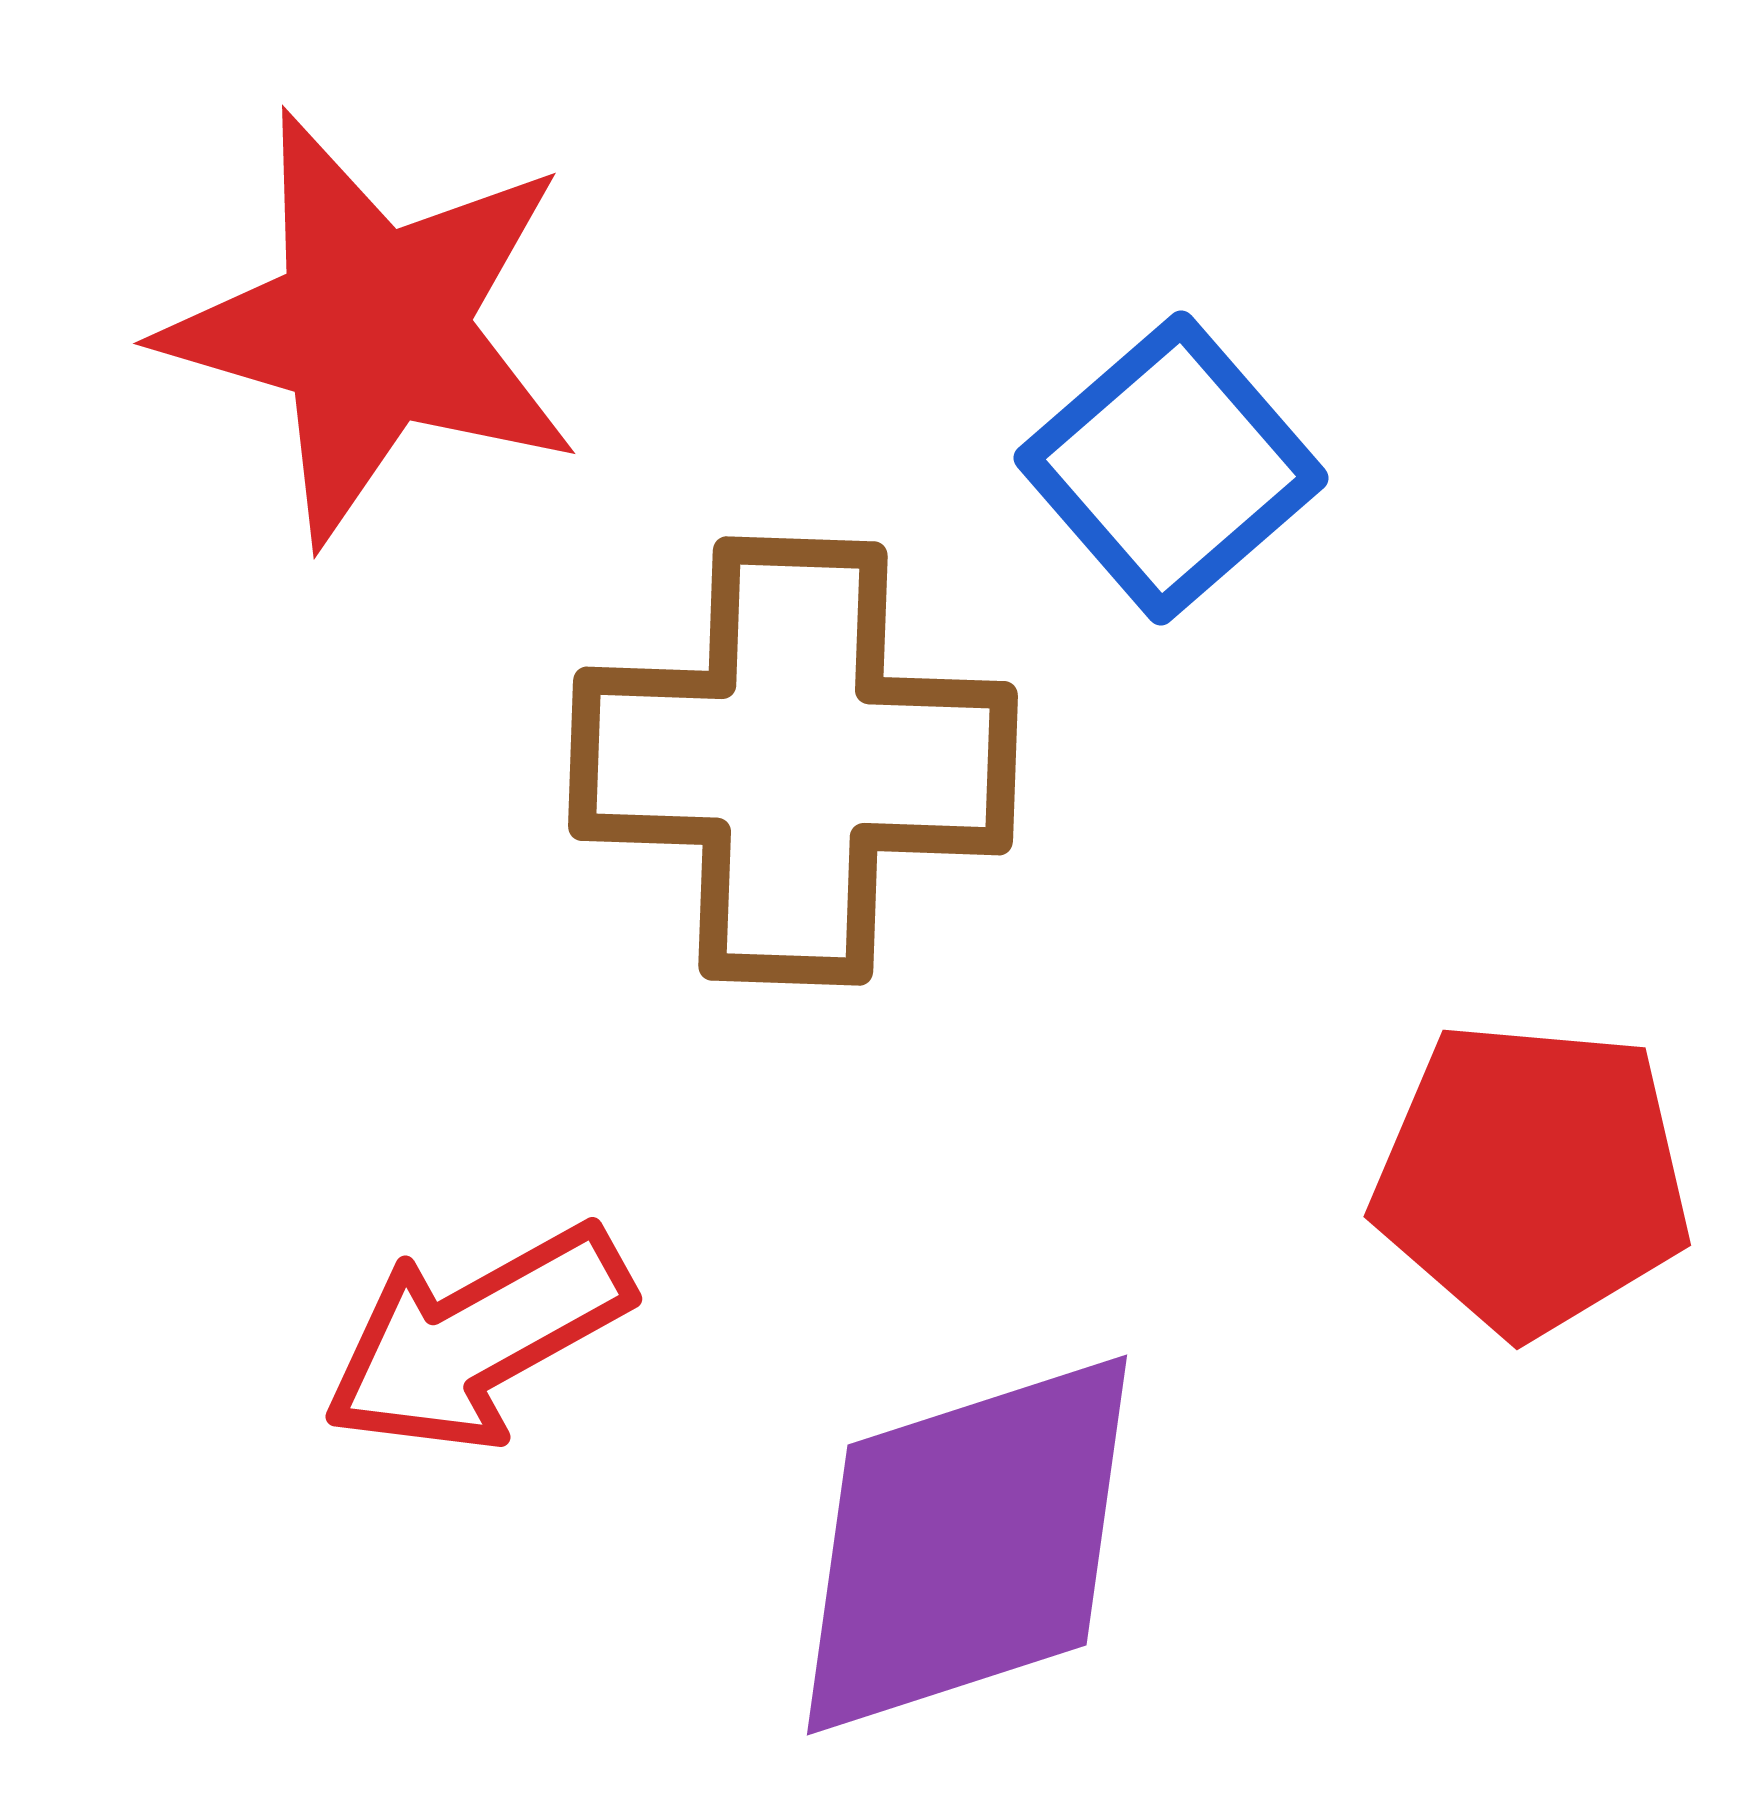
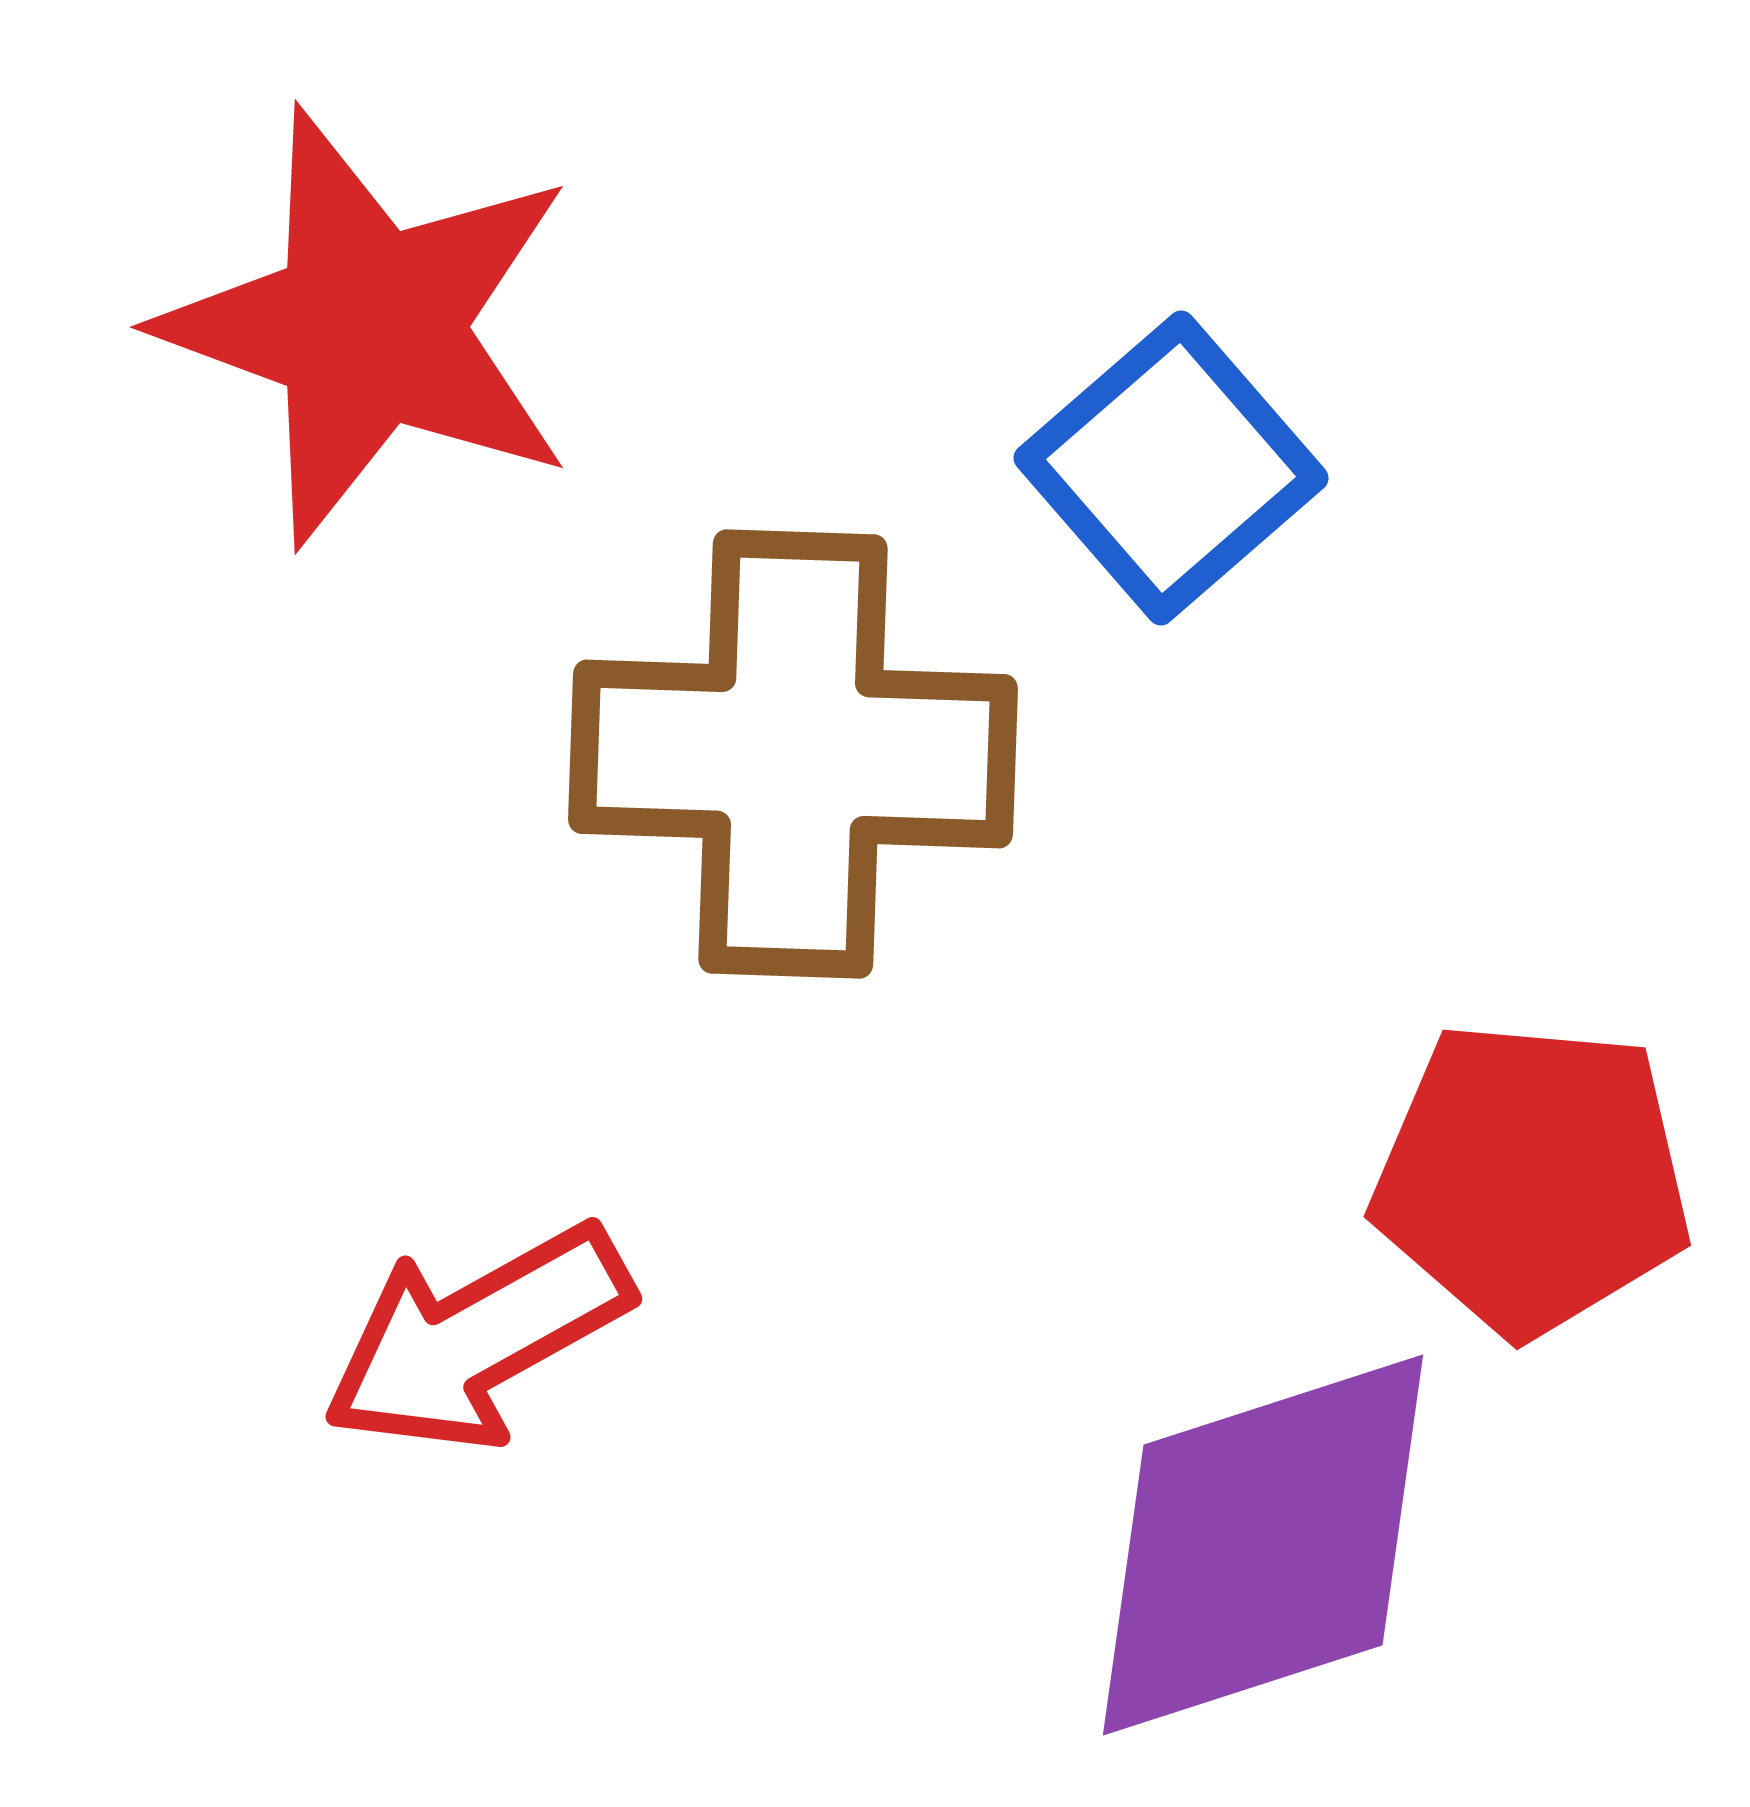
red star: moved 3 px left; rotated 4 degrees clockwise
brown cross: moved 7 px up
purple diamond: moved 296 px right
